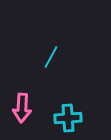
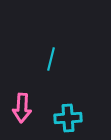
cyan line: moved 2 px down; rotated 15 degrees counterclockwise
